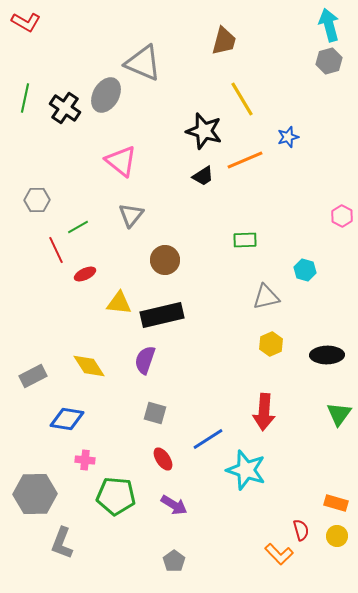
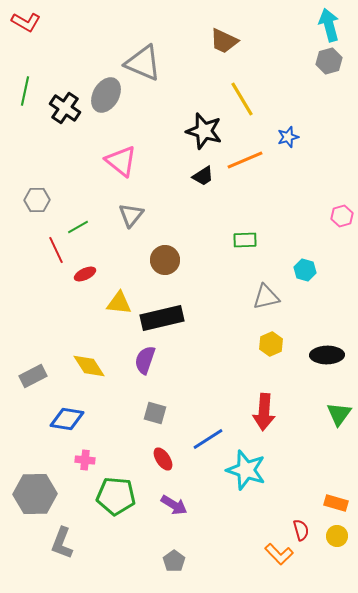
brown trapezoid at (224, 41): rotated 100 degrees clockwise
green line at (25, 98): moved 7 px up
pink hexagon at (342, 216): rotated 15 degrees clockwise
black rectangle at (162, 315): moved 3 px down
